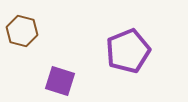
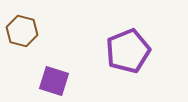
purple square: moved 6 px left
